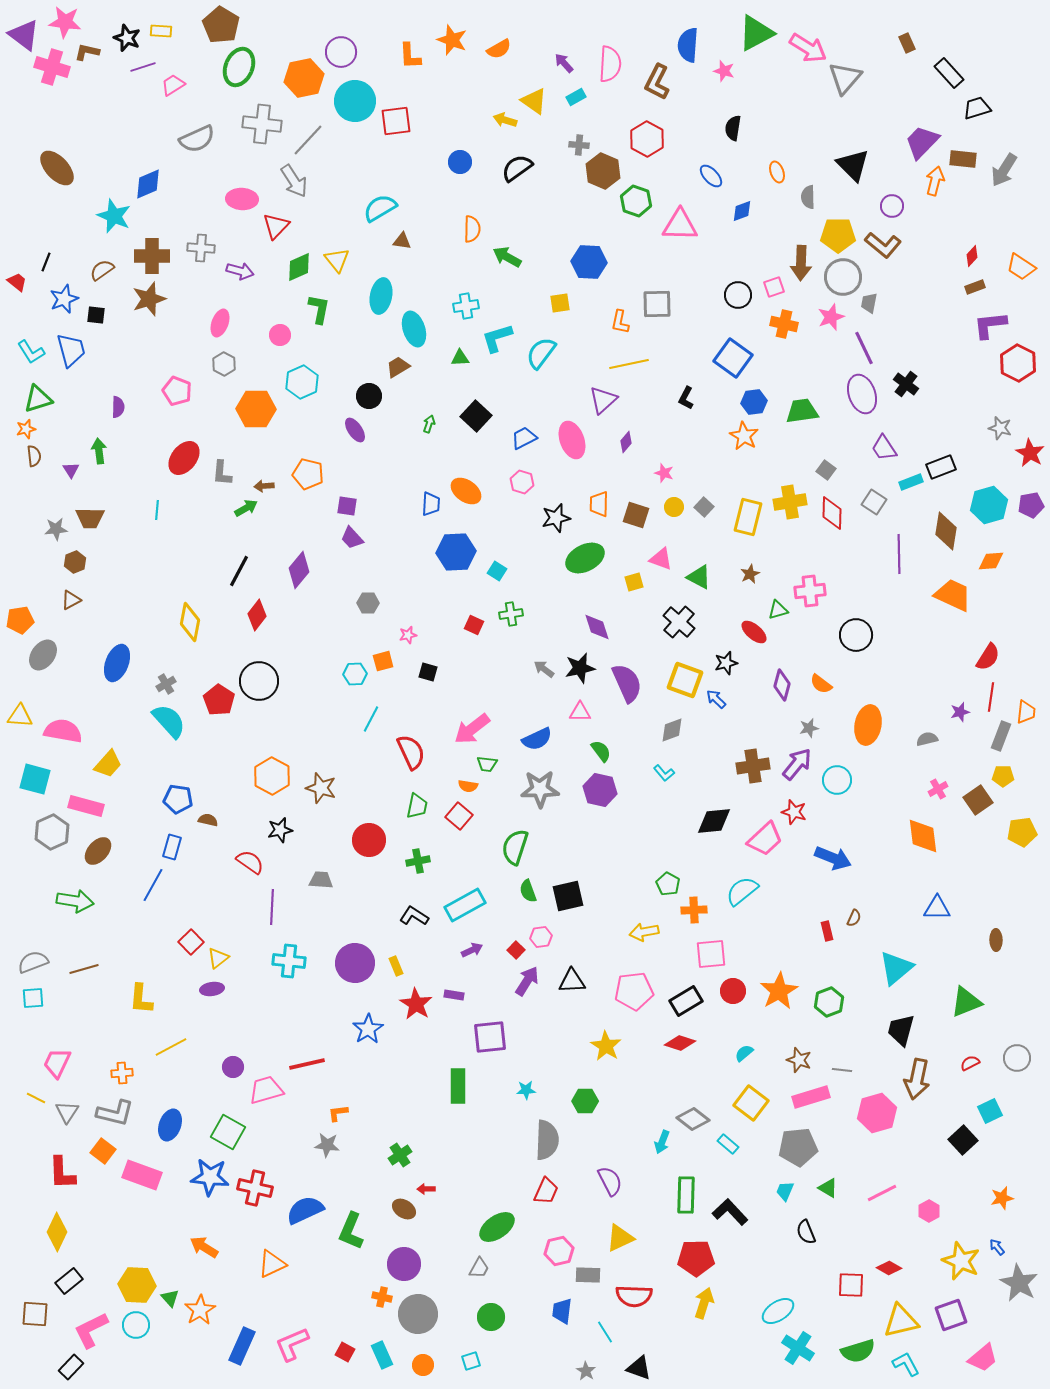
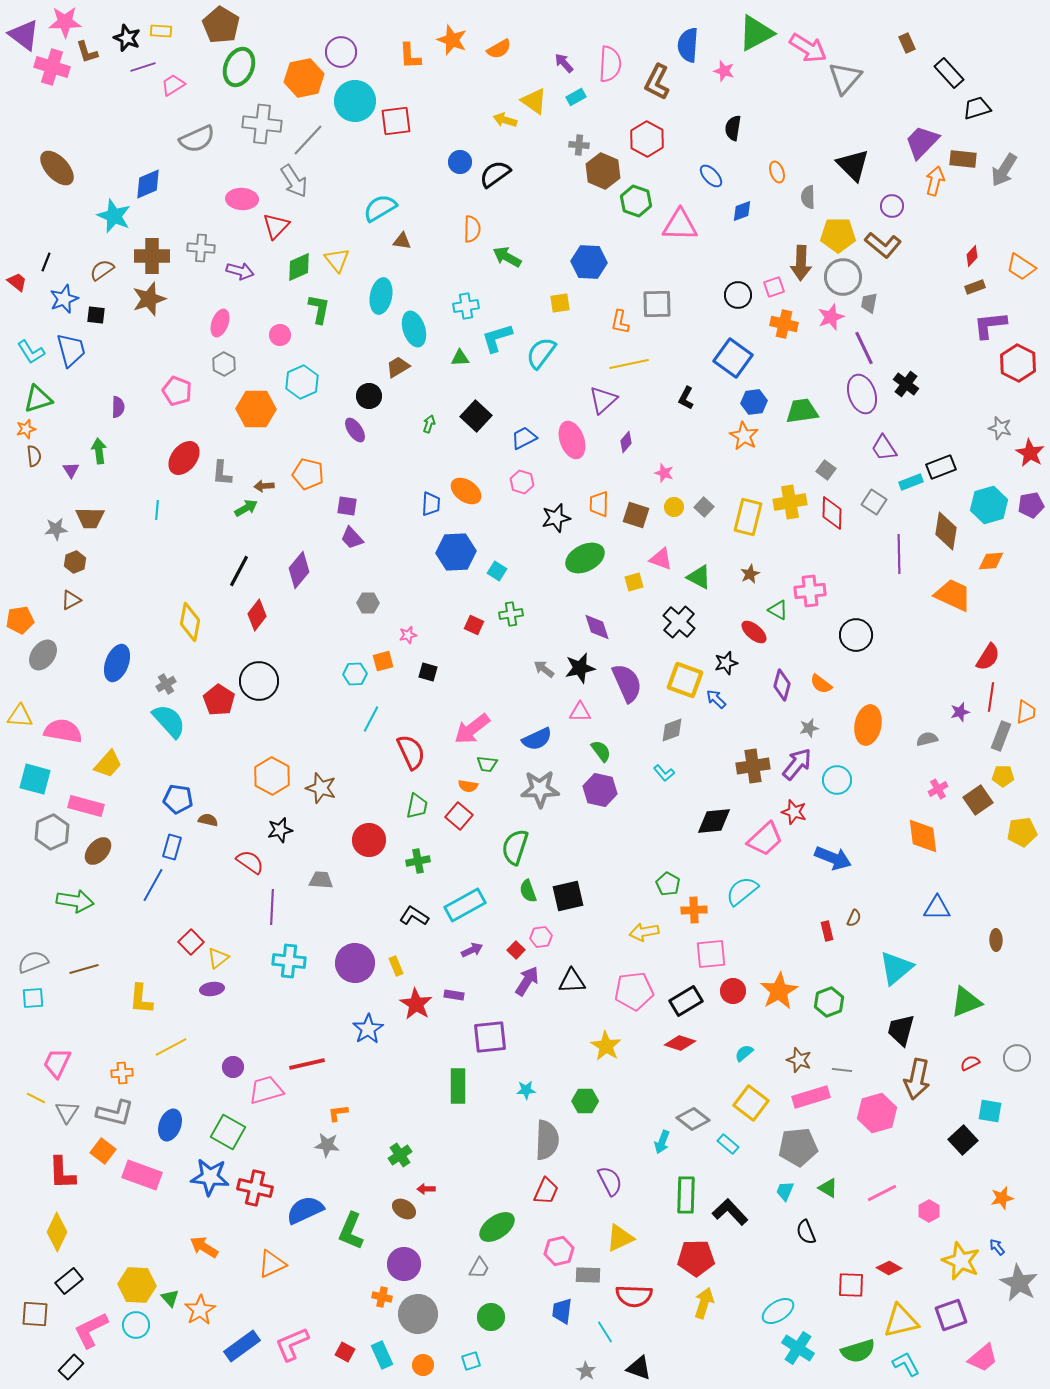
pink star at (65, 22): rotated 8 degrees counterclockwise
brown L-shape at (87, 52): rotated 120 degrees counterclockwise
black semicircle at (517, 168): moved 22 px left, 6 px down
green triangle at (778, 610): rotated 45 degrees clockwise
cyan square at (990, 1111): rotated 35 degrees clockwise
blue rectangle at (242, 1346): rotated 30 degrees clockwise
